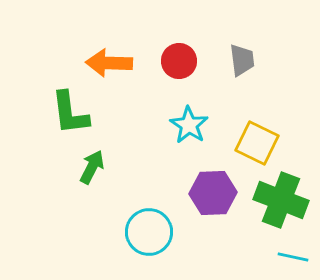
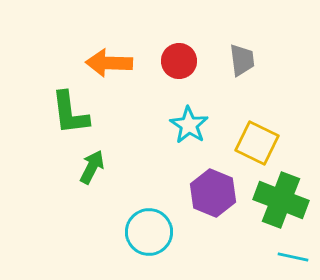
purple hexagon: rotated 24 degrees clockwise
